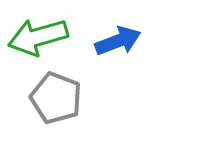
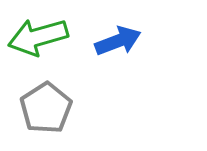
gray pentagon: moved 10 px left, 10 px down; rotated 18 degrees clockwise
